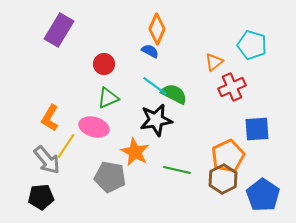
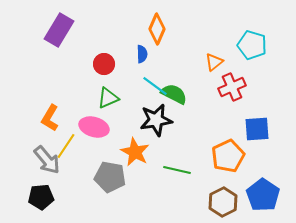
blue semicircle: moved 8 px left, 3 px down; rotated 60 degrees clockwise
brown hexagon: moved 23 px down
